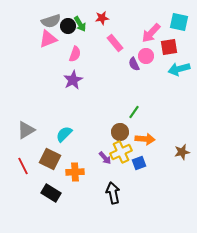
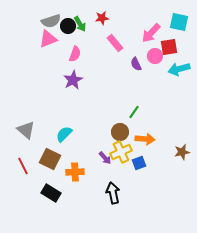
pink circle: moved 9 px right
purple semicircle: moved 2 px right
gray triangle: rotated 48 degrees counterclockwise
